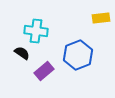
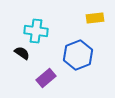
yellow rectangle: moved 6 px left
purple rectangle: moved 2 px right, 7 px down
